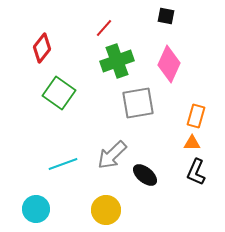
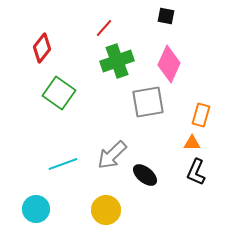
gray square: moved 10 px right, 1 px up
orange rectangle: moved 5 px right, 1 px up
